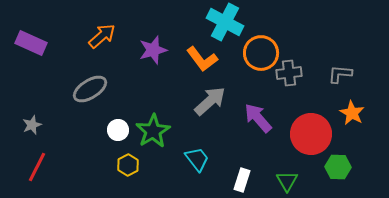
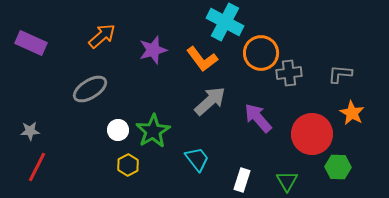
gray star: moved 2 px left, 6 px down; rotated 18 degrees clockwise
red circle: moved 1 px right
